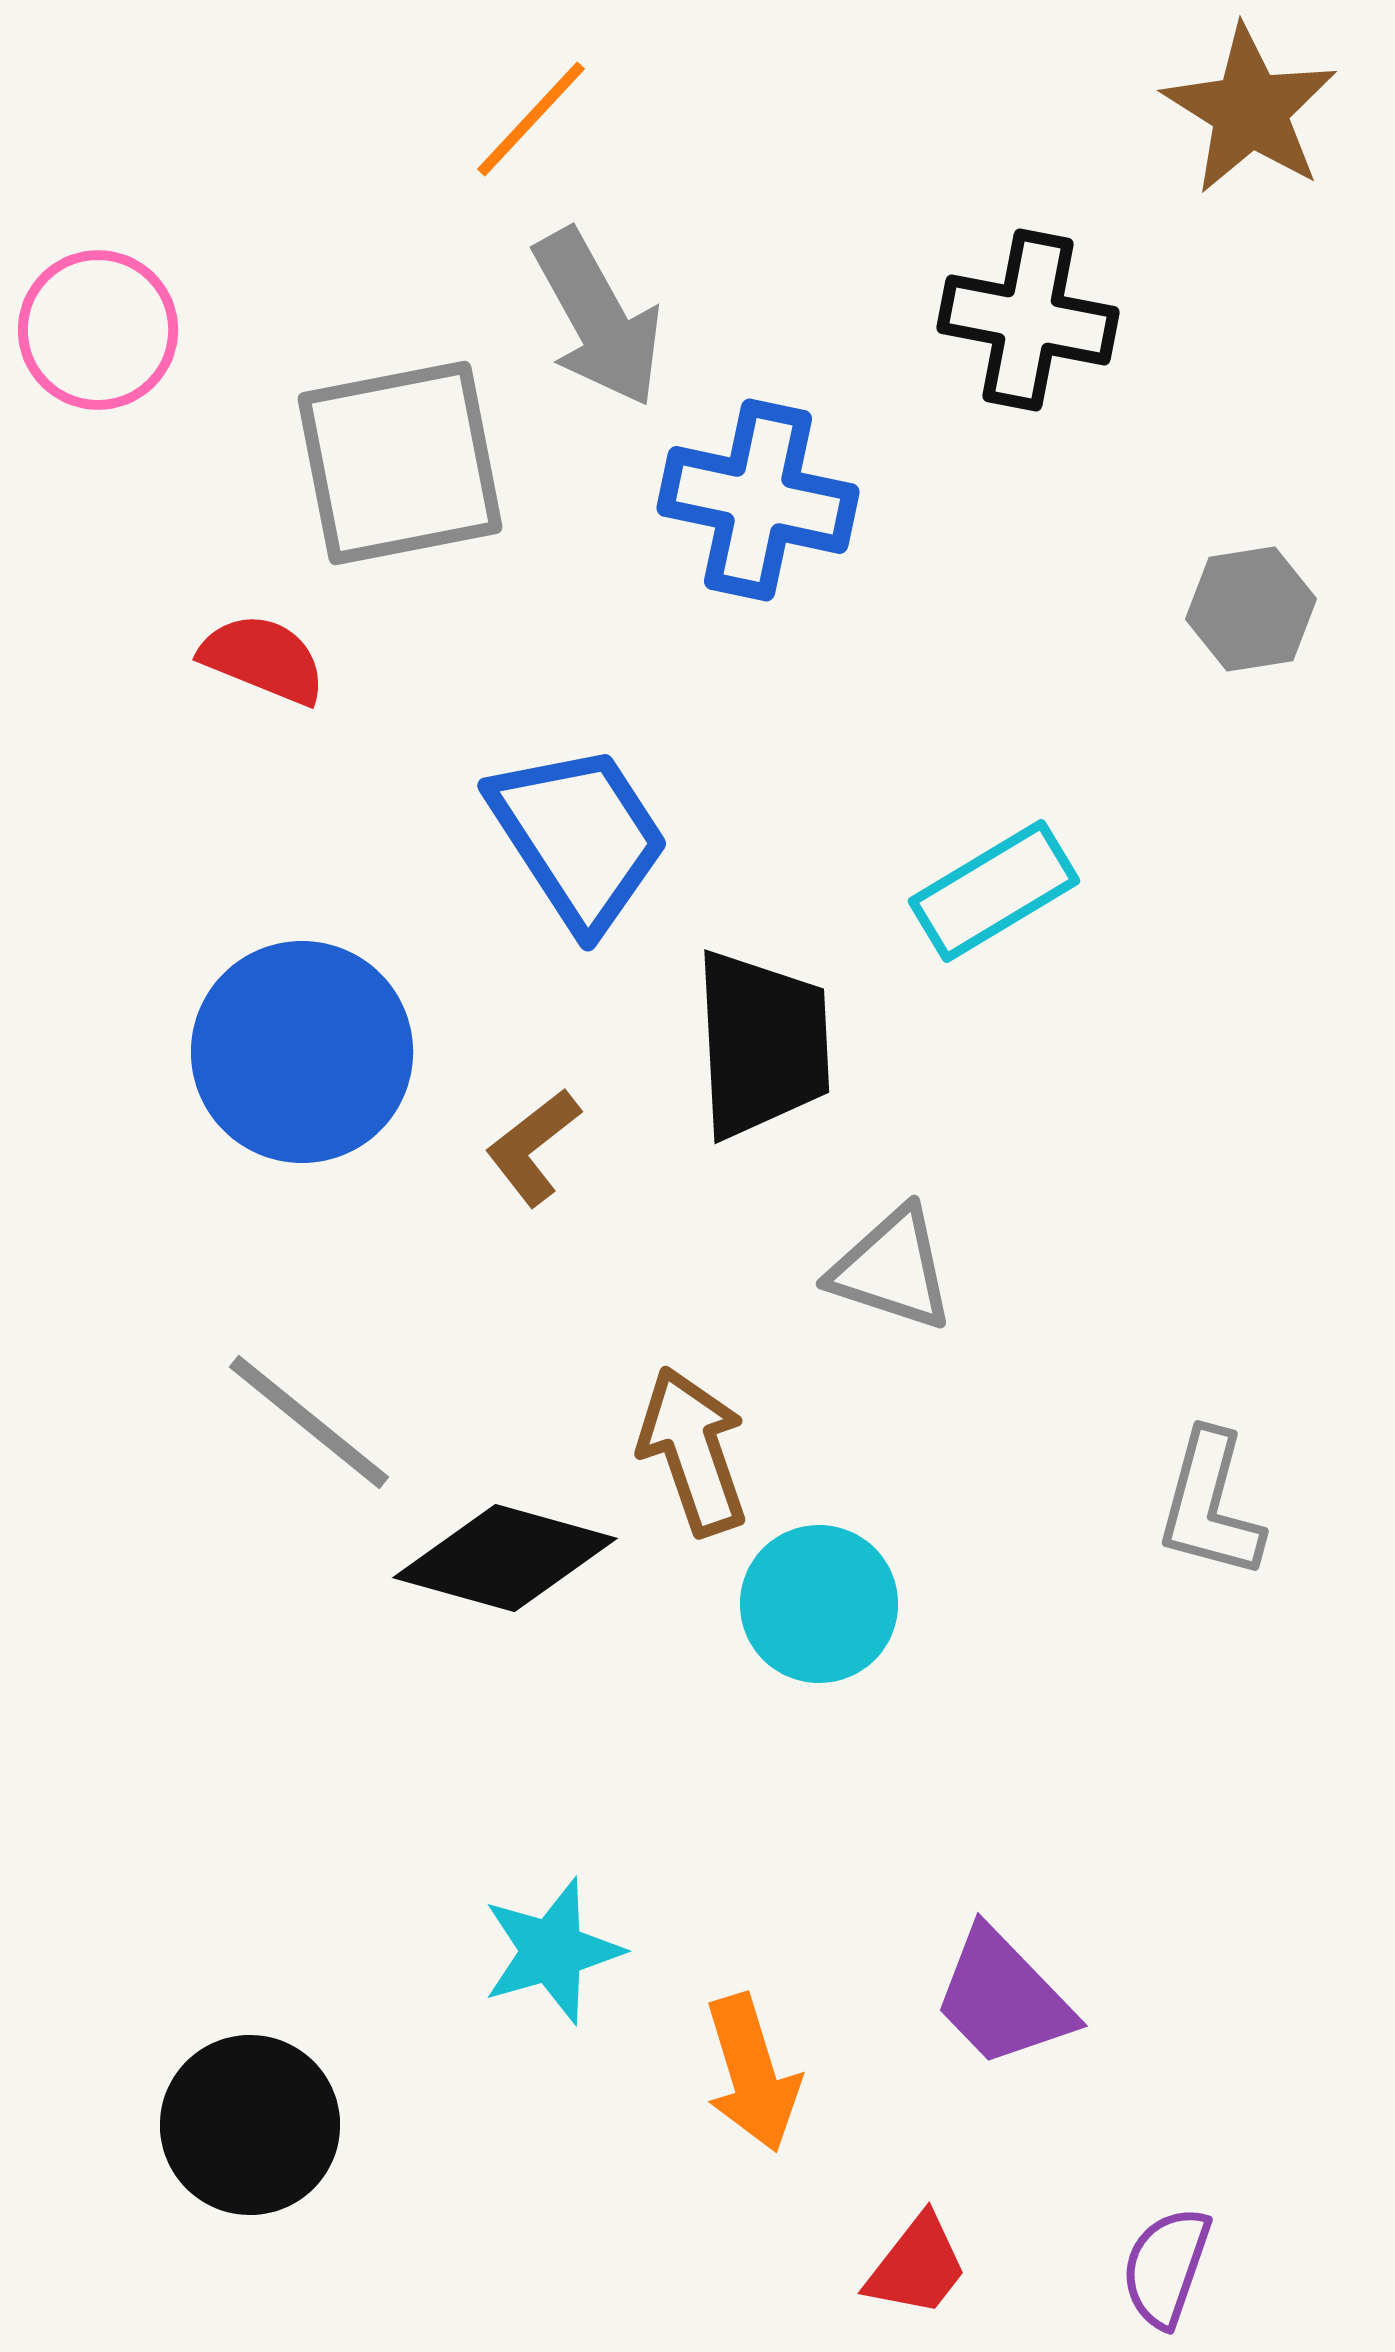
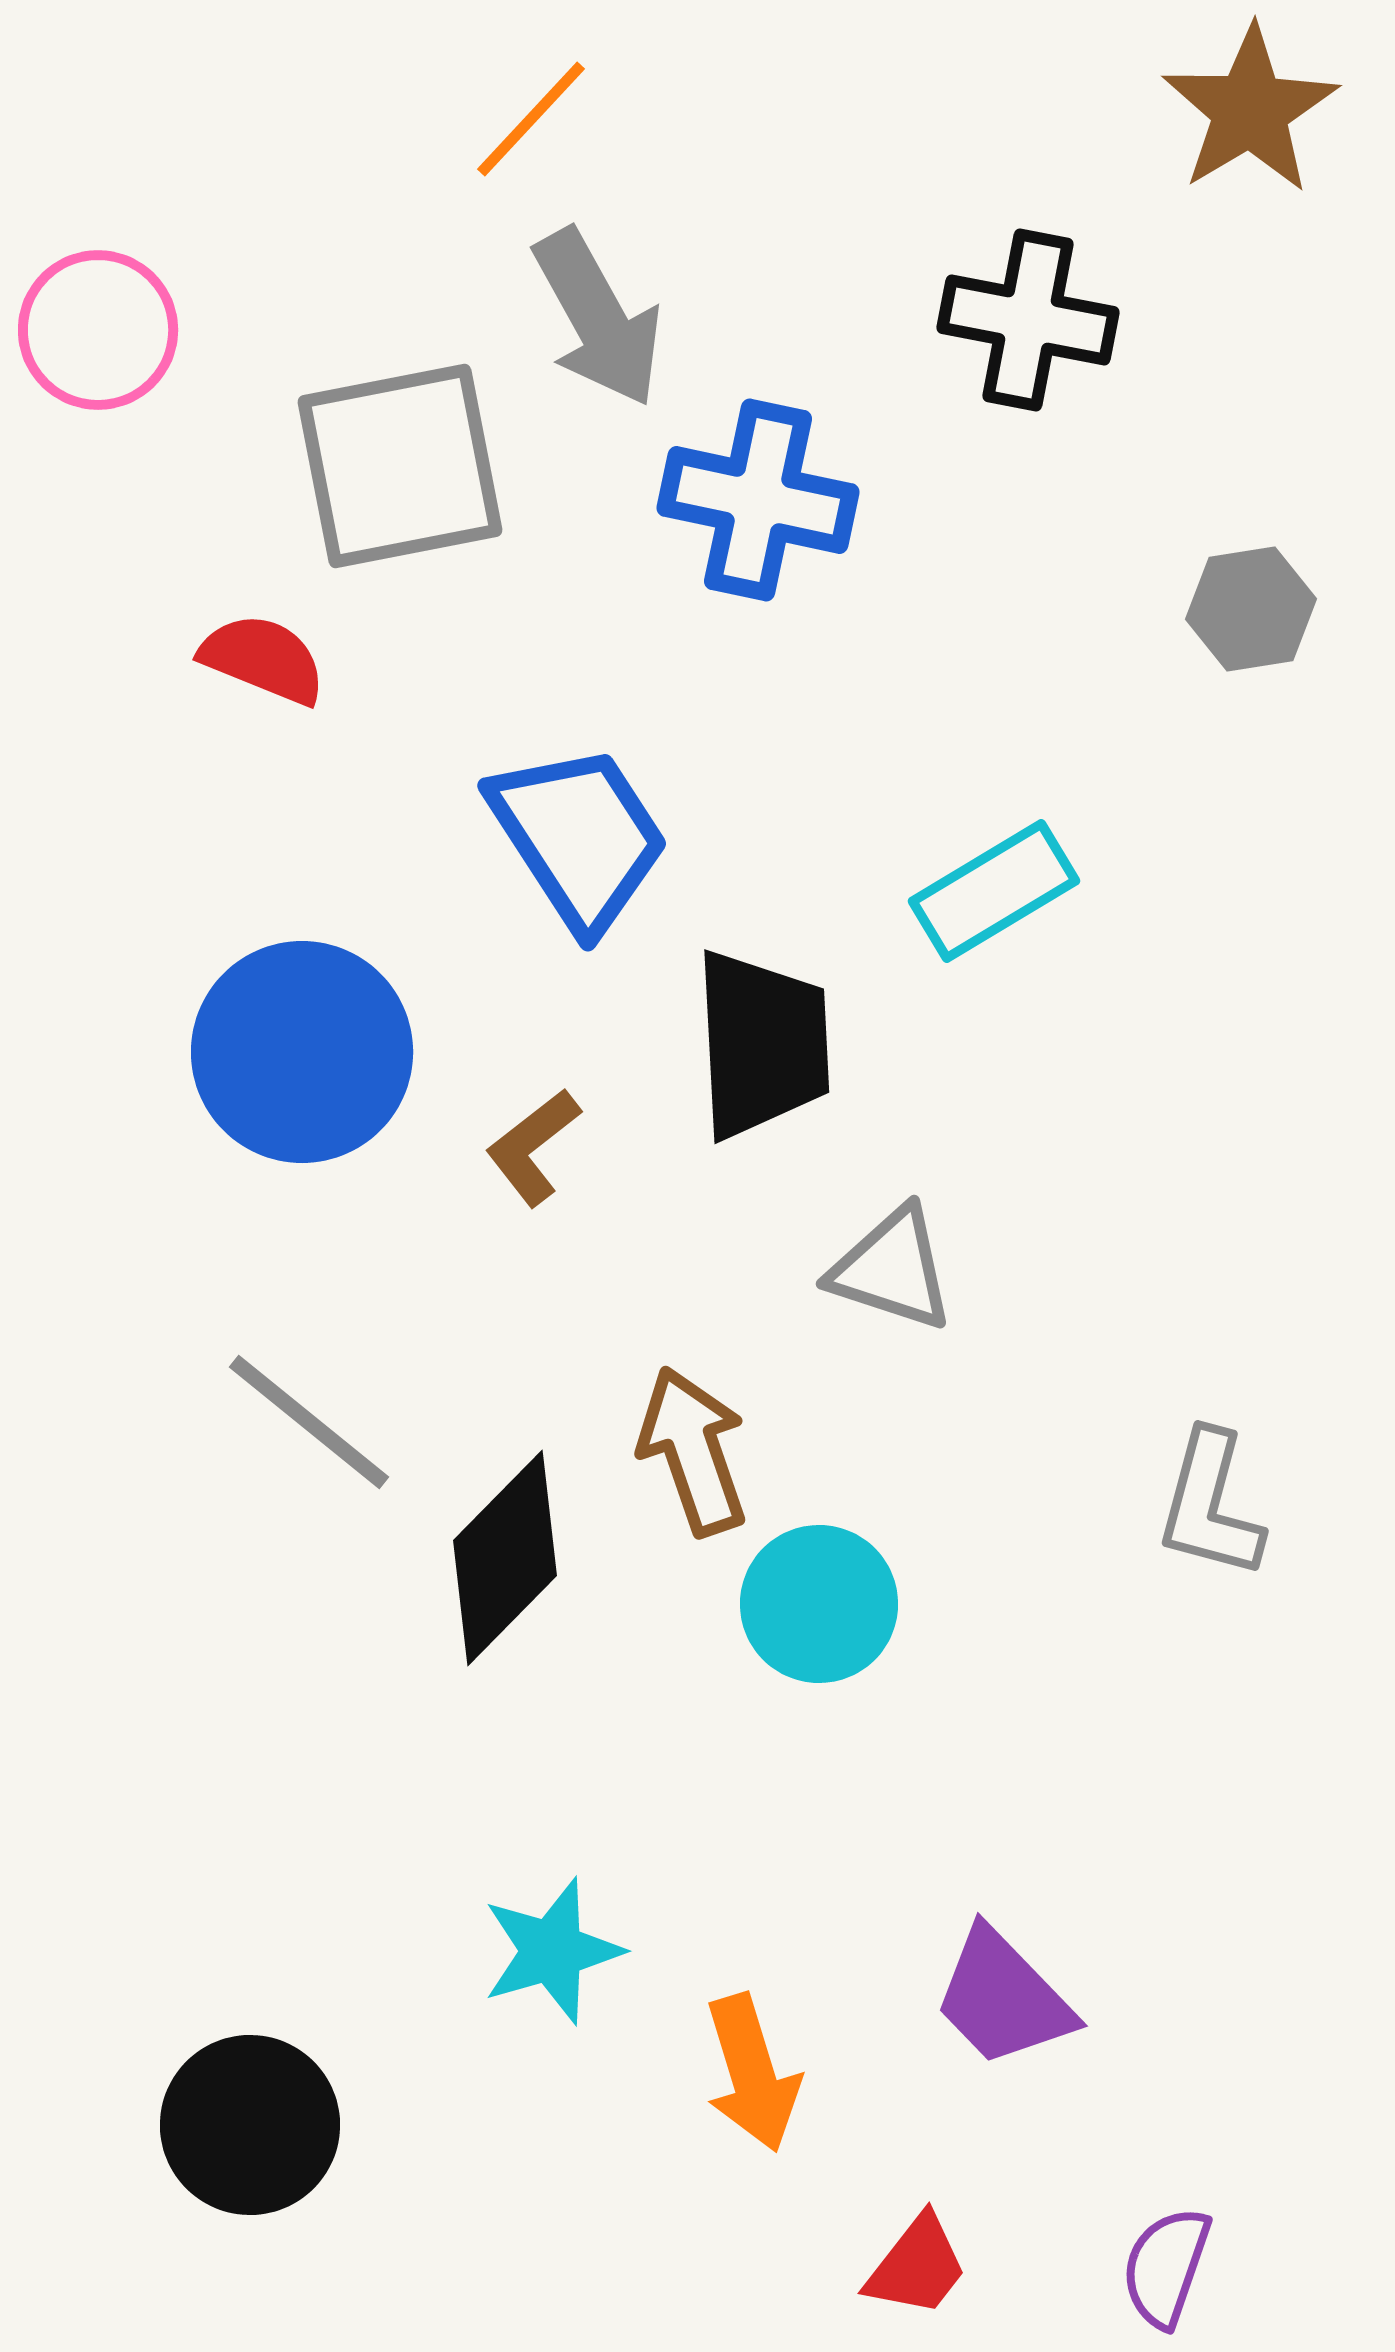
brown star: rotated 9 degrees clockwise
gray square: moved 3 px down
black diamond: rotated 61 degrees counterclockwise
